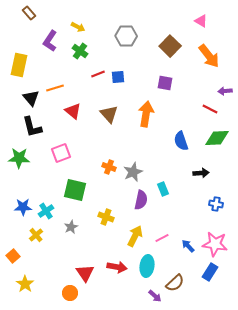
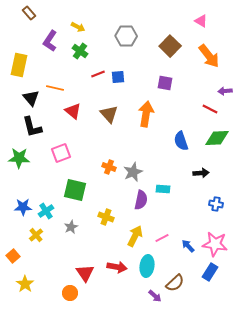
orange line at (55, 88): rotated 30 degrees clockwise
cyan rectangle at (163, 189): rotated 64 degrees counterclockwise
